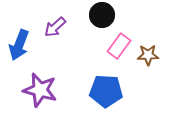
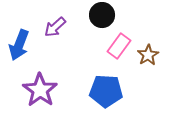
brown star: rotated 30 degrees counterclockwise
purple star: rotated 20 degrees clockwise
